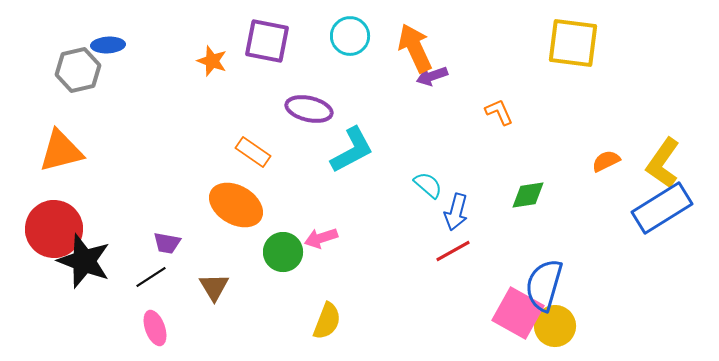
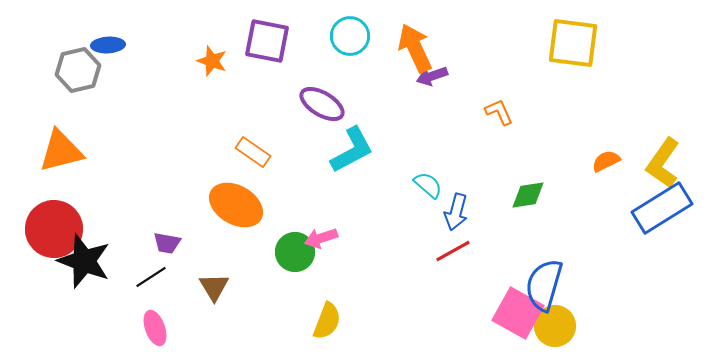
purple ellipse: moved 13 px right, 5 px up; rotated 18 degrees clockwise
green circle: moved 12 px right
